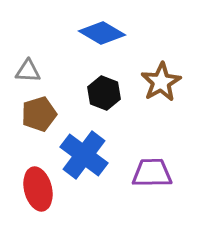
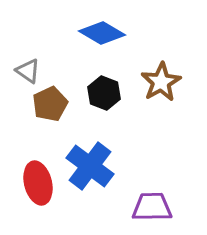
gray triangle: rotated 32 degrees clockwise
brown pentagon: moved 11 px right, 10 px up; rotated 8 degrees counterclockwise
blue cross: moved 6 px right, 11 px down
purple trapezoid: moved 34 px down
red ellipse: moved 6 px up
